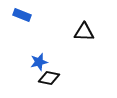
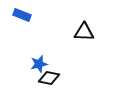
blue star: moved 2 px down
